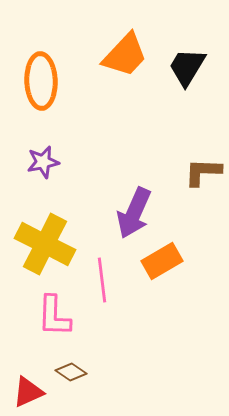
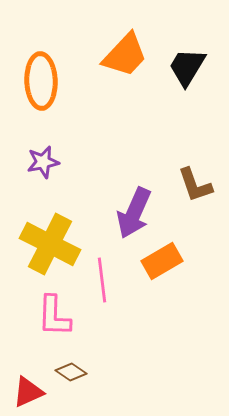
brown L-shape: moved 8 px left, 13 px down; rotated 111 degrees counterclockwise
yellow cross: moved 5 px right
